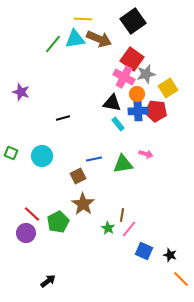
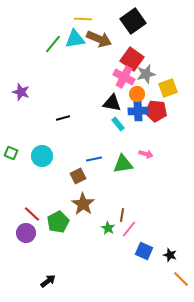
yellow square: rotated 12 degrees clockwise
